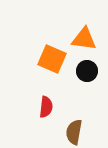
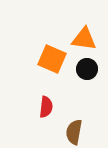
black circle: moved 2 px up
